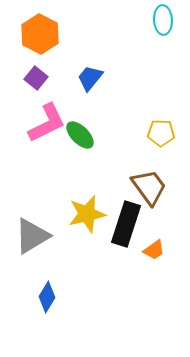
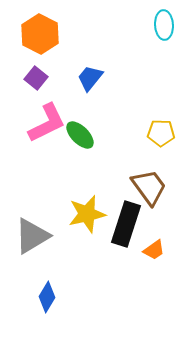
cyan ellipse: moved 1 px right, 5 px down
